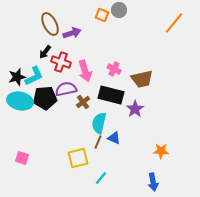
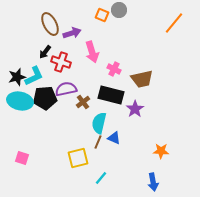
pink arrow: moved 7 px right, 19 px up
